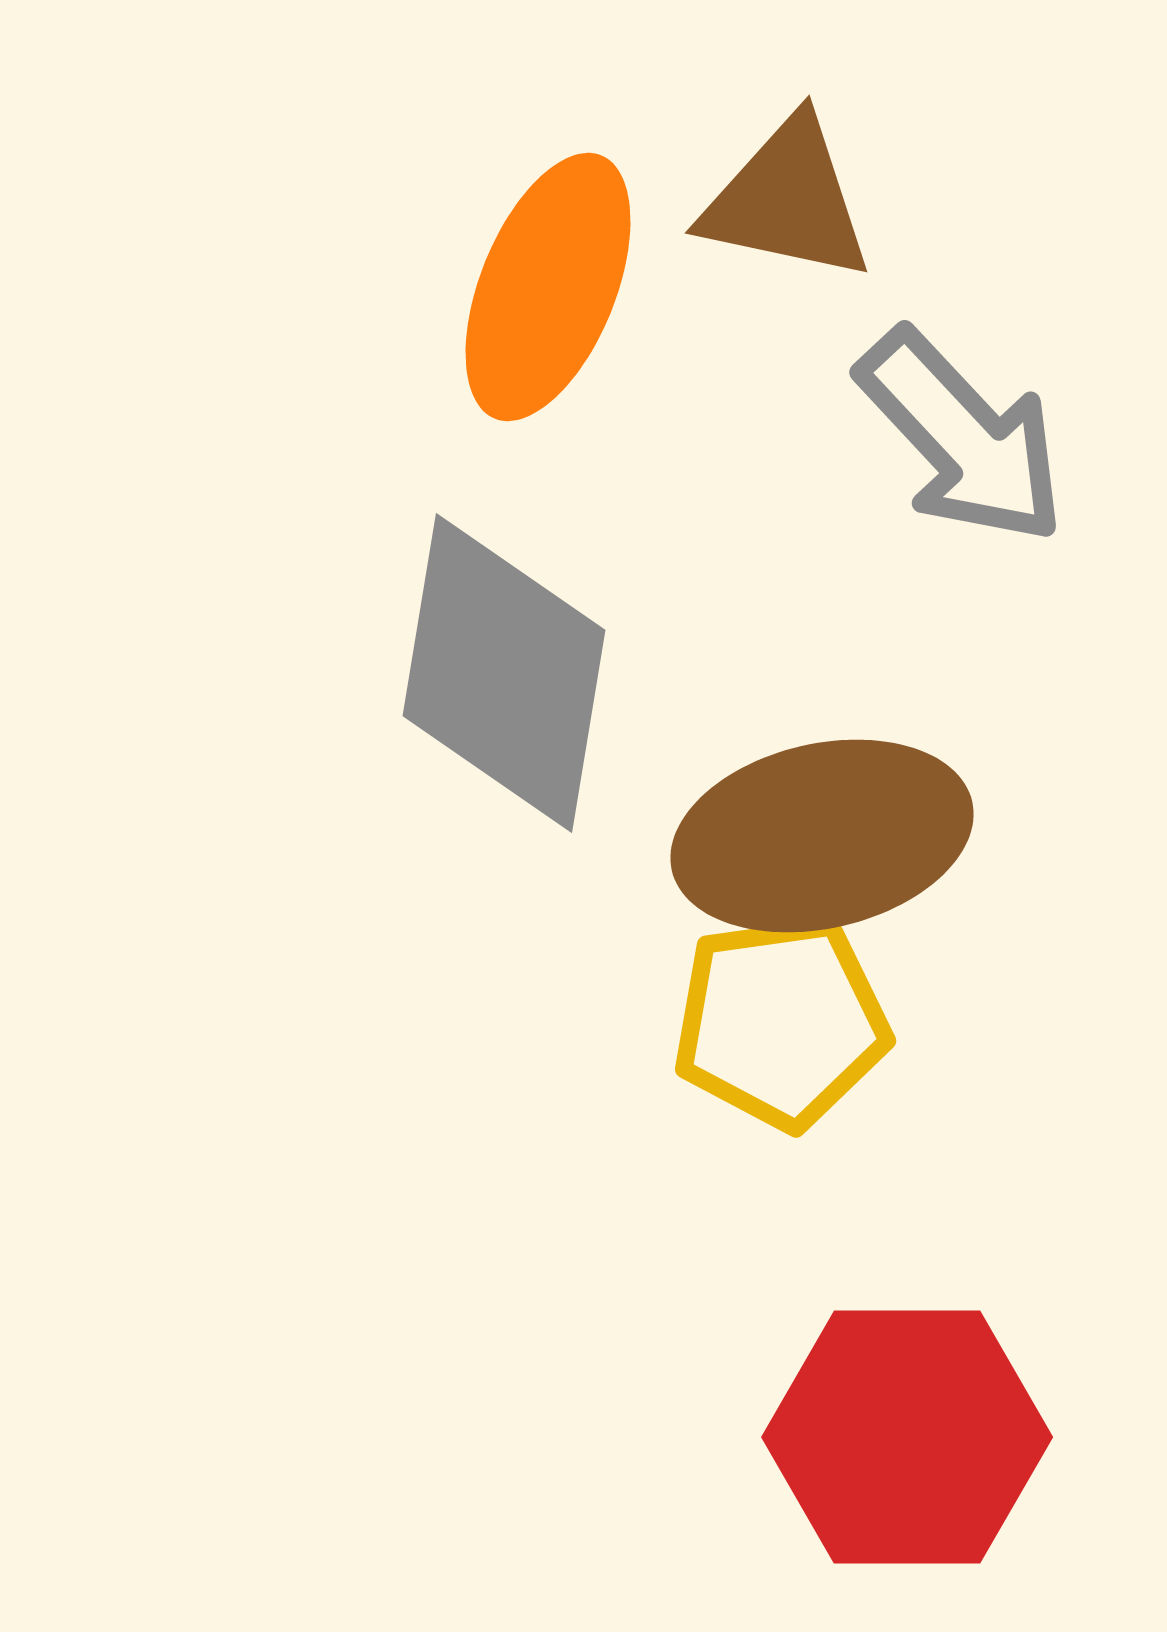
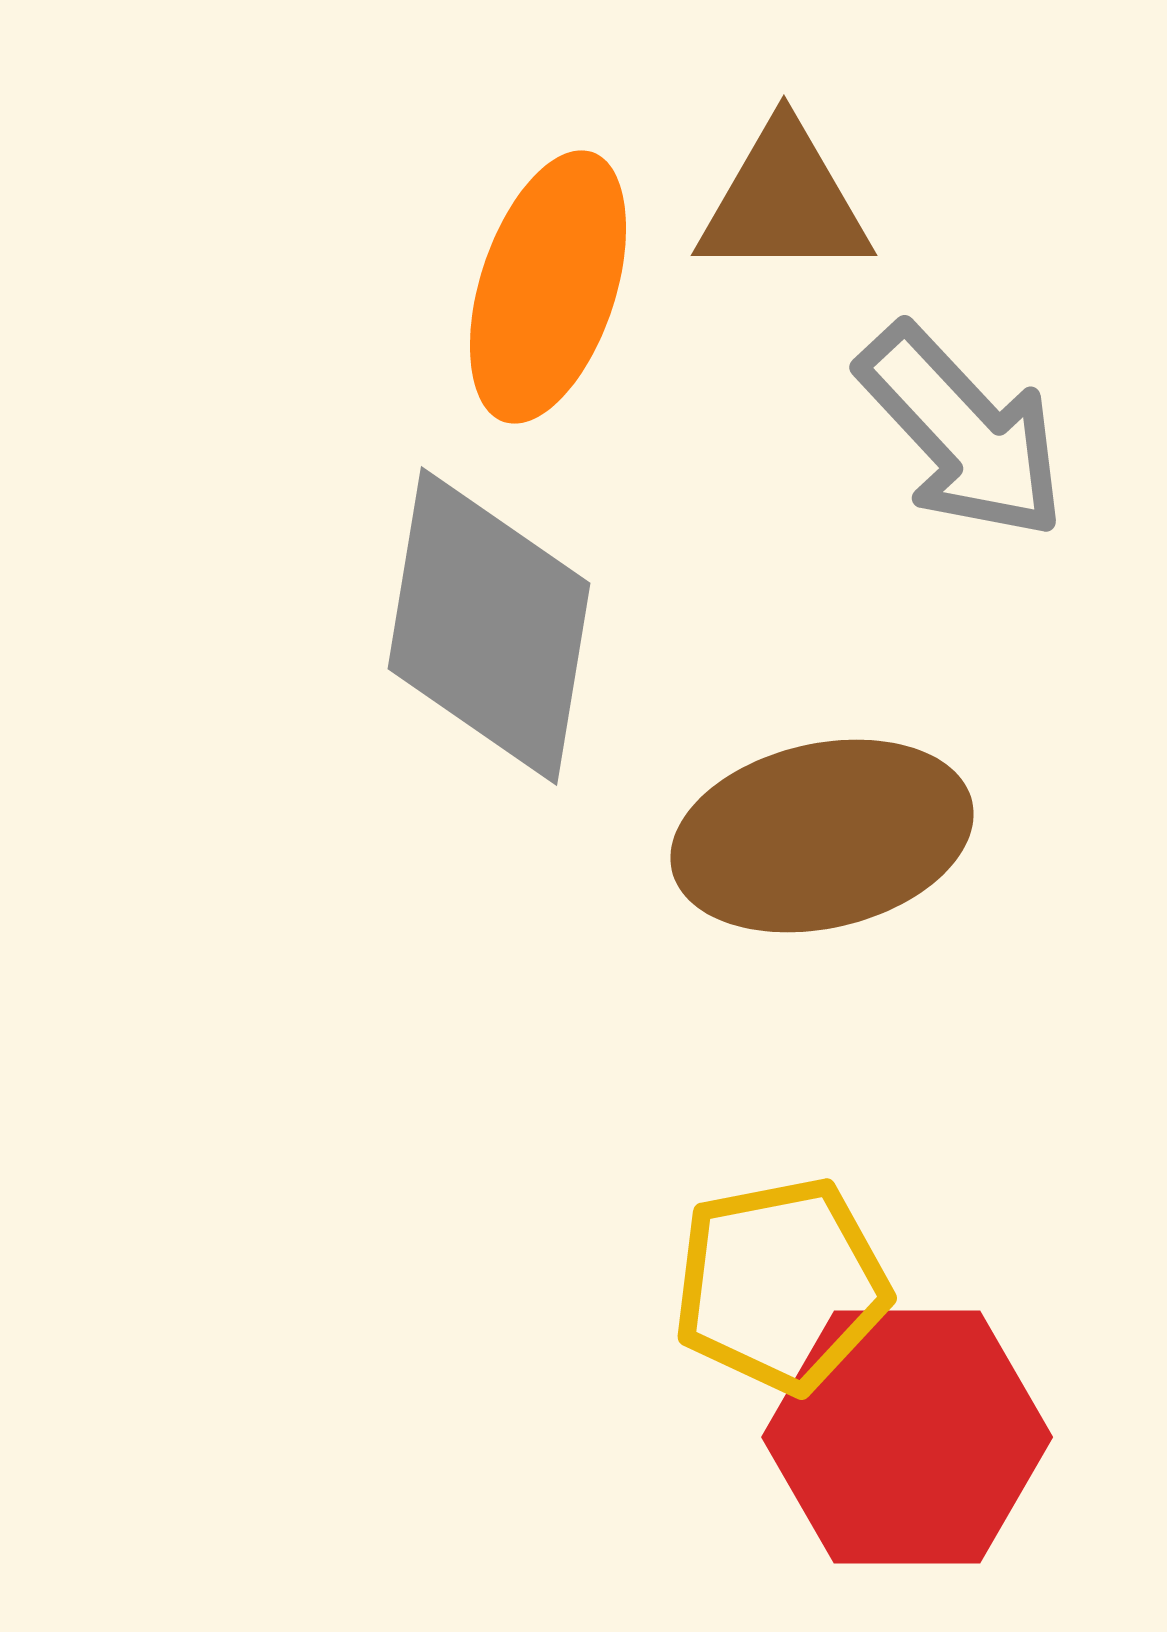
brown triangle: moved 3 px left, 2 px down; rotated 12 degrees counterclockwise
orange ellipse: rotated 4 degrees counterclockwise
gray arrow: moved 5 px up
gray diamond: moved 15 px left, 47 px up
yellow pentagon: moved 263 px down; rotated 3 degrees counterclockwise
